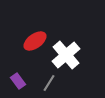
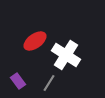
white cross: rotated 16 degrees counterclockwise
